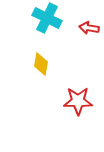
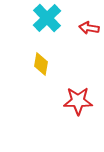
cyan cross: rotated 20 degrees clockwise
